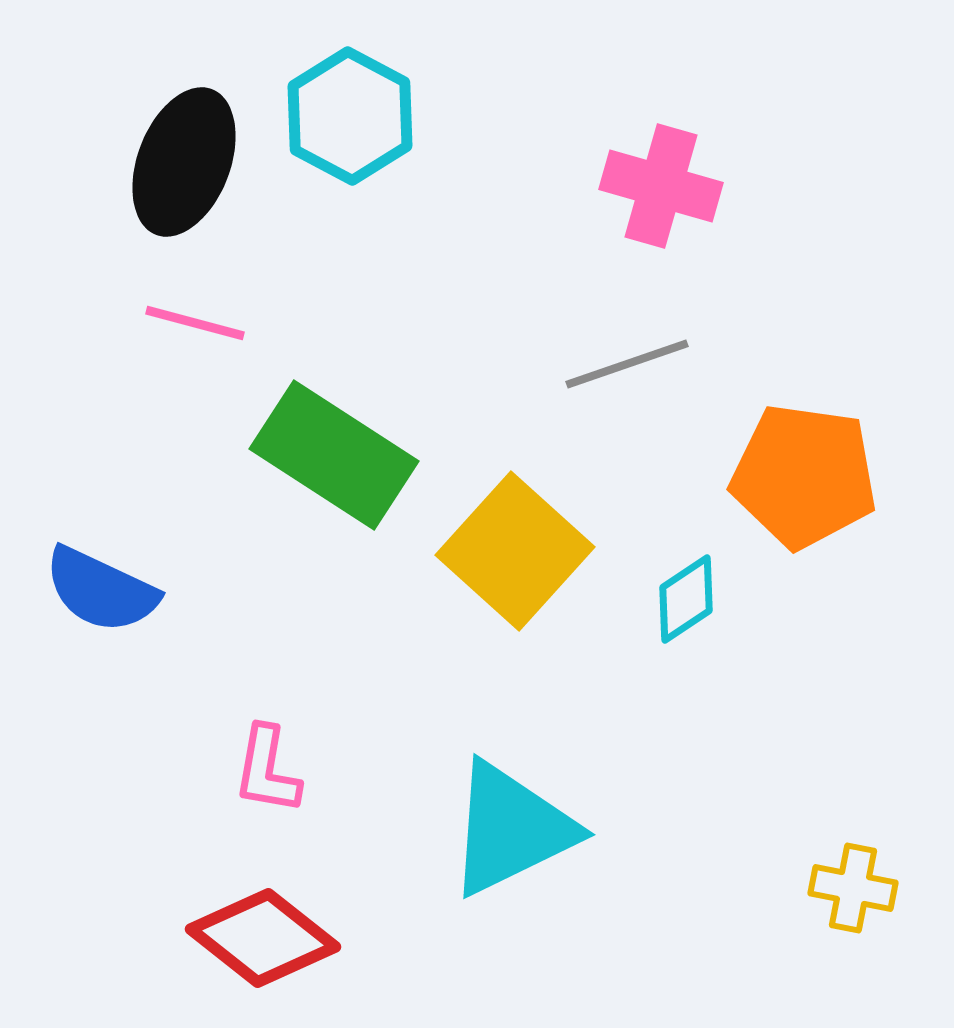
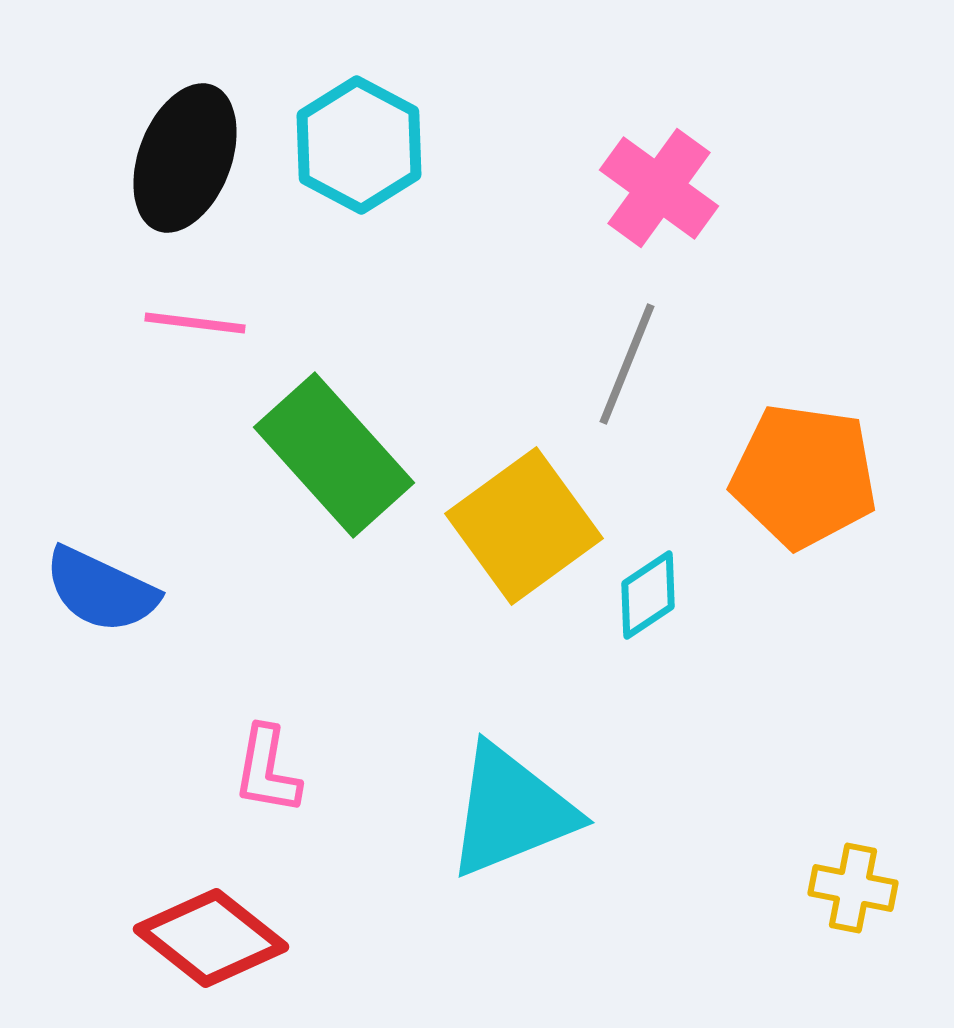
cyan hexagon: moved 9 px right, 29 px down
black ellipse: moved 1 px right, 4 px up
pink cross: moved 2 px left, 2 px down; rotated 20 degrees clockwise
pink line: rotated 8 degrees counterclockwise
gray line: rotated 49 degrees counterclockwise
green rectangle: rotated 15 degrees clockwise
yellow square: moved 9 px right, 25 px up; rotated 12 degrees clockwise
cyan diamond: moved 38 px left, 4 px up
cyan triangle: moved 18 px up; rotated 4 degrees clockwise
red diamond: moved 52 px left
